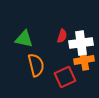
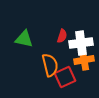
orange semicircle: moved 14 px right
